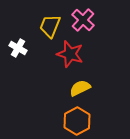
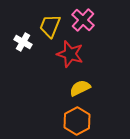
white cross: moved 5 px right, 6 px up
